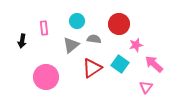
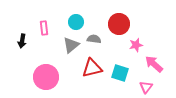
cyan circle: moved 1 px left, 1 px down
cyan square: moved 9 px down; rotated 18 degrees counterclockwise
red triangle: rotated 20 degrees clockwise
